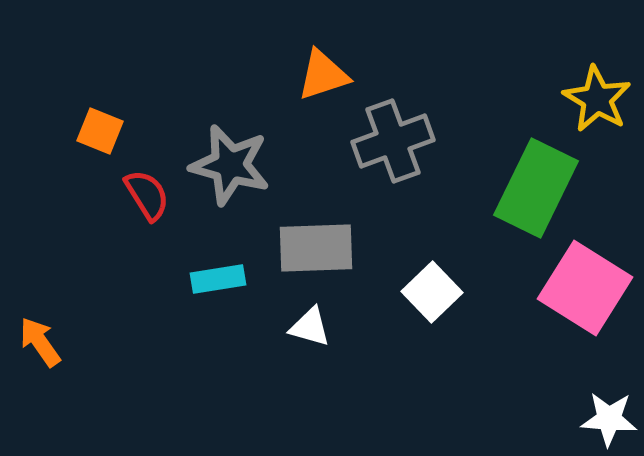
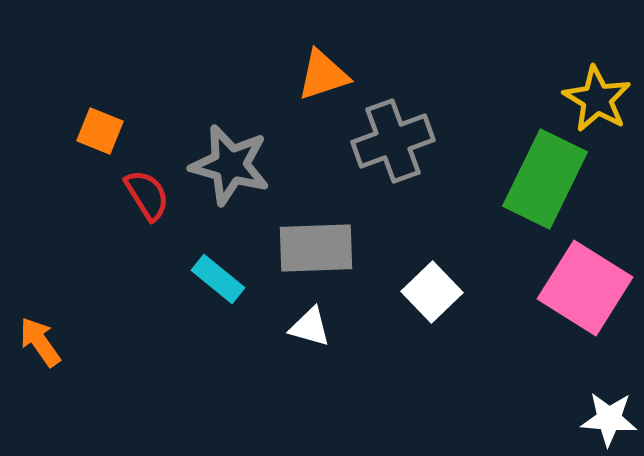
green rectangle: moved 9 px right, 9 px up
cyan rectangle: rotated 48 degrees clockwise
